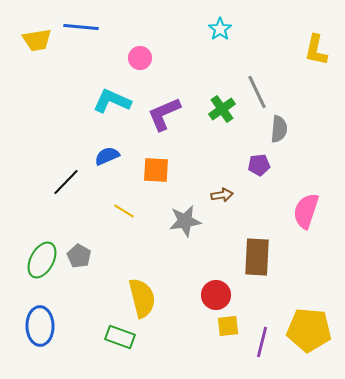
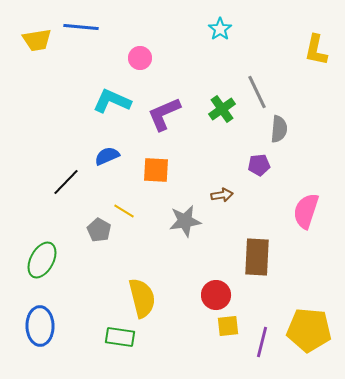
gray pentagon: moved 20 px right, 26 px up
green rectangle: rotated 12 degrees counterclockwise
